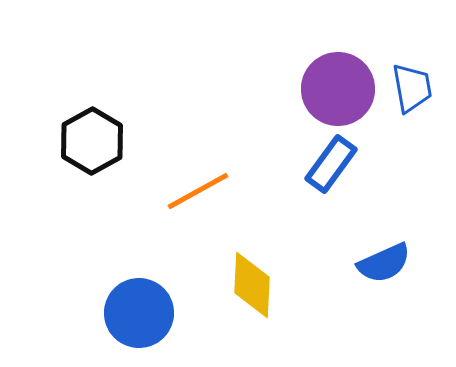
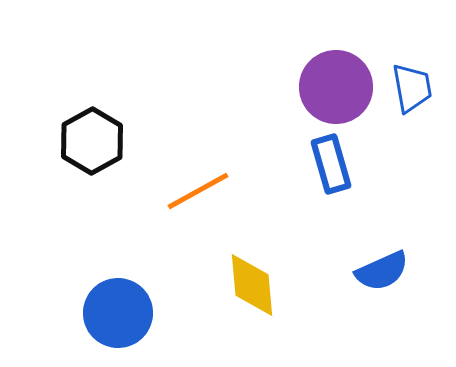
purple circle: moved 2 px left, 2 px up
blue rectangle: rotated 52 degrees counterclockwise
blue semicircle: moved 2 px left, 8 px down
yellow diamond: rotated 8 degrees counterclockwise
blue circle: moved 21 px left
